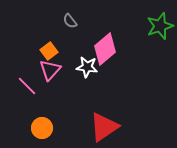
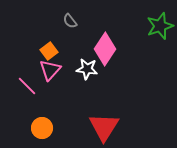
pink diamond: rotated 16 degrees counterclockwise
white star: moved 2 px down
red triangle: rotated 24 degrees counterclockwise
